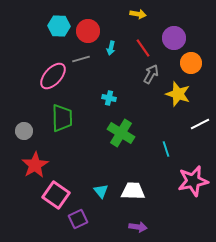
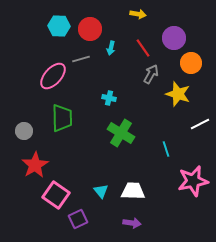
red circle: moved 2 px right, 2 px up
purple arrow: moved 6 px left, 4 px up
